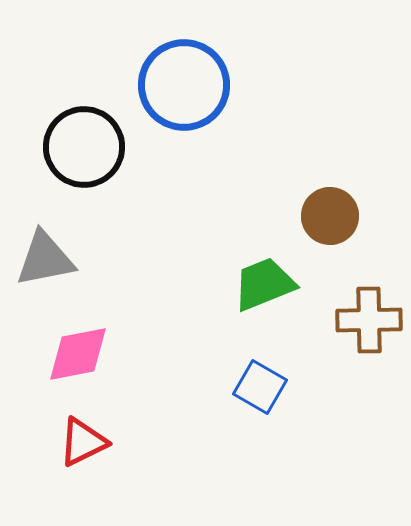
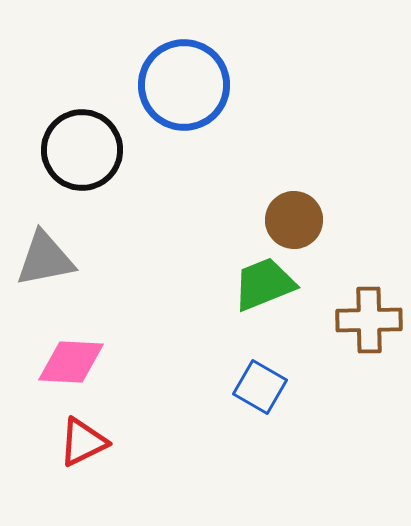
black circle: moved 2 px left, 3 px down
brown circle: moved 36 px left, 4 px down
pink diamond: moved 7 px left, 8 px down; rotated 14 degrees clockwise
